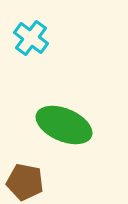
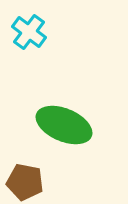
cyan cross: moved 2 px left, 6 px up
